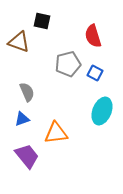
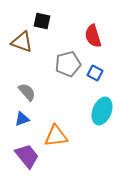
brown triangle: moved 3 px right
gray semicircle: rotated 18 degrees counterclockwise
orange triangle: moved 3 px down
